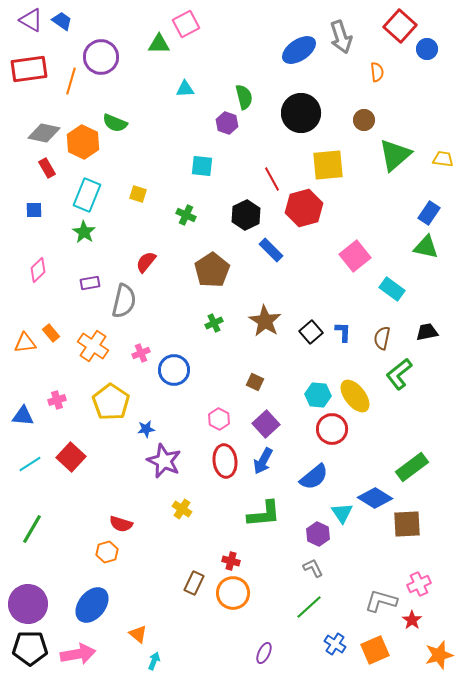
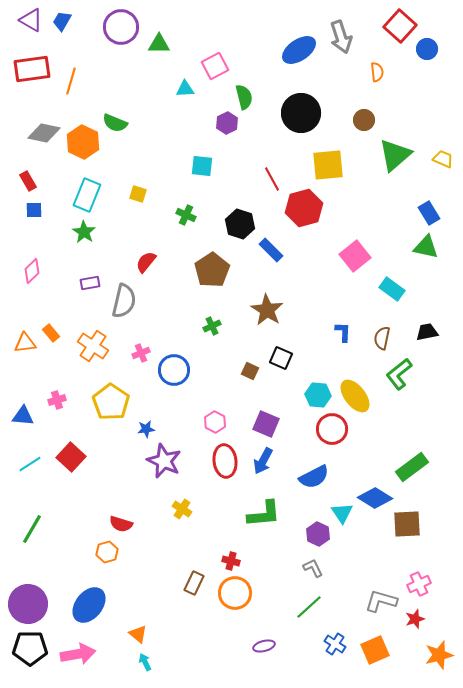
blue trapezoid at (62, 21): rotated 95 degrees counterclockwise
pink square at (186, 24): moved 29 px right, 42 px down
purple circle at (101, 57): moved 20 px right, 30 px up
red rectangle at (29, 69): moved 3 px right
purple hexagon at (227, 123): rotated 15 degrees clockwise
yellow trapezoid at (443, 159): rotated 15 degrees clockwise
red rectangle at (47, 168): moved 19 px left, 13 px down
blue rectangle at (429, 213): rotated 65 degrees counterclockwise
black hexagon at (246, 215): moved 6 px left, 9 px down; rotated 16 degrees counterclockwise
pink diamond at (38, 270): moved 6 px left, 1 px down
brown star at (265, 321): moved 2 px right, 11 px up
green cross at (214, 323): moved 2 px left, 3 px down
black square at (311, 332): moved 30 px left, 26 px down; rotated 25 degrees counterclockwise
brown square at (255, 382): moved 5 px left, 11 px up
pink hexagon at (219, 419): moved 4 px left, 3 px down
purple square at (266, 424): rotated 24 degrees counterclockwise
blue semicircle at (314, 477): rotated 12 degrees clockwise
orange circle at (233, 593): moved 2 px right
blue ellipse at (92, 605): moved 3 px left
red star at (412, 620): moved 3 px right, 1 px up; rotated 18 degrees clockwise
purple ellipse at (264, 653): moved 7 px up; rotated 50 degrees clockwise
cyan arrow at (154, 661): moved 9 px left, 1 px down; rotated 48 degrees counterclockwise
